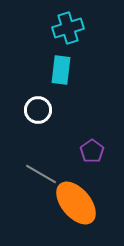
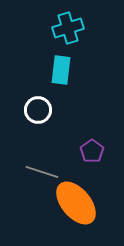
gray line: moved 1 px right, 2 px up; rotated 12 degrees counterclockwise
